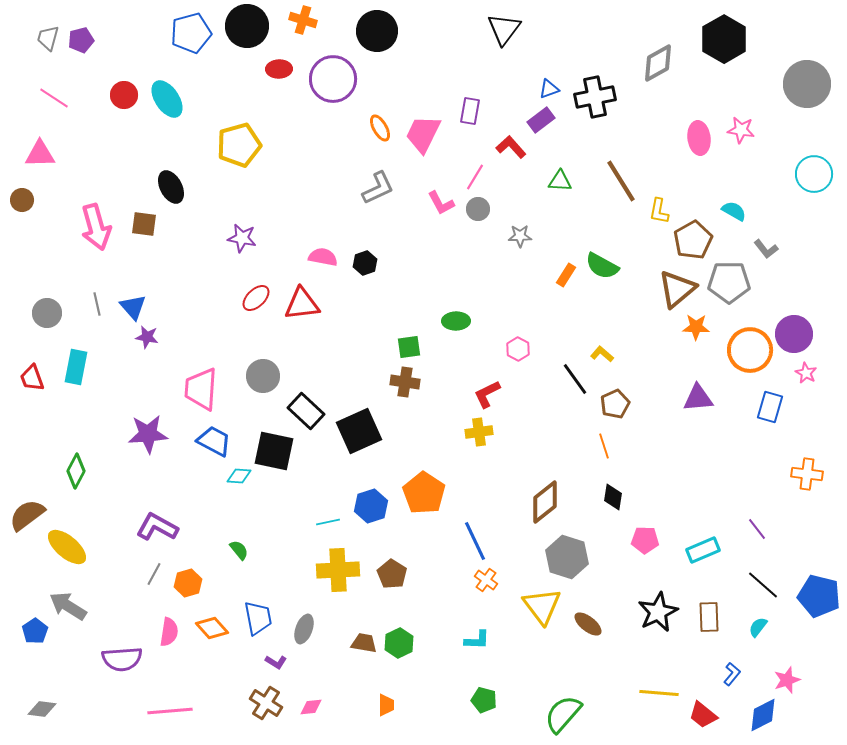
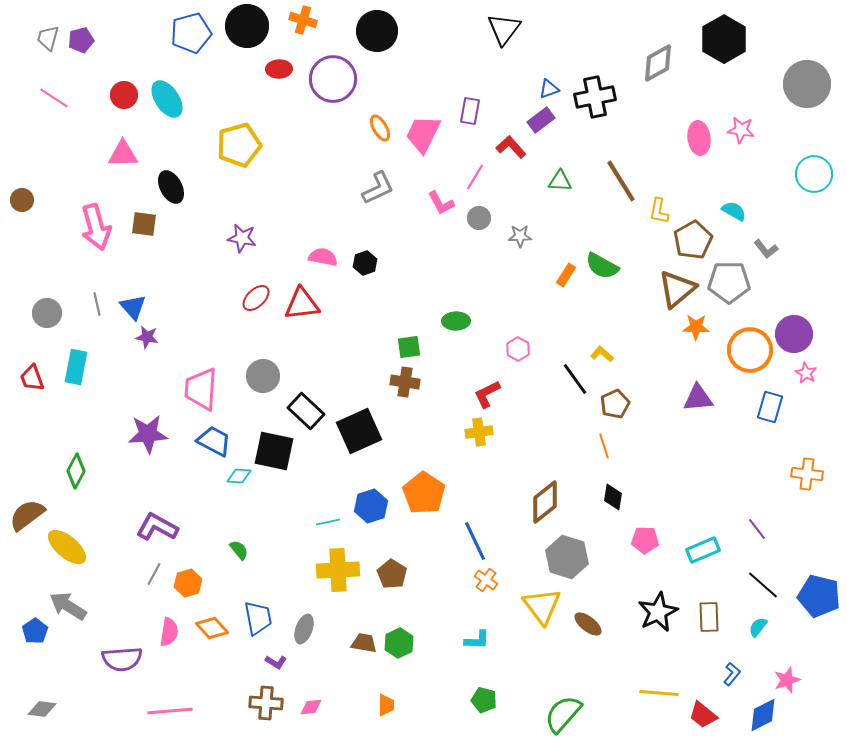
pink triangle at (40, 154): moved 83 px right
gray circle at (478, 209): moved 1 px right, 9 px down
brown cross at (266, 703): rotated 28 degrees counterclockwise
